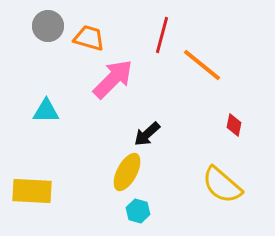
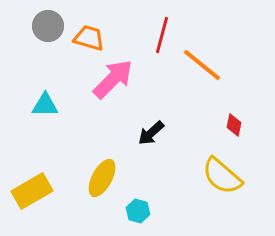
cyan triangle: moved 1 px left, 6 px up
black arrow: moved 4 px right, 1 px up
yellow ellipse: moved 25 px left, 6 px down
yellow semicircle: moved 9 px up
yellow rectangle: rotated 33 degrees counterclockwise
